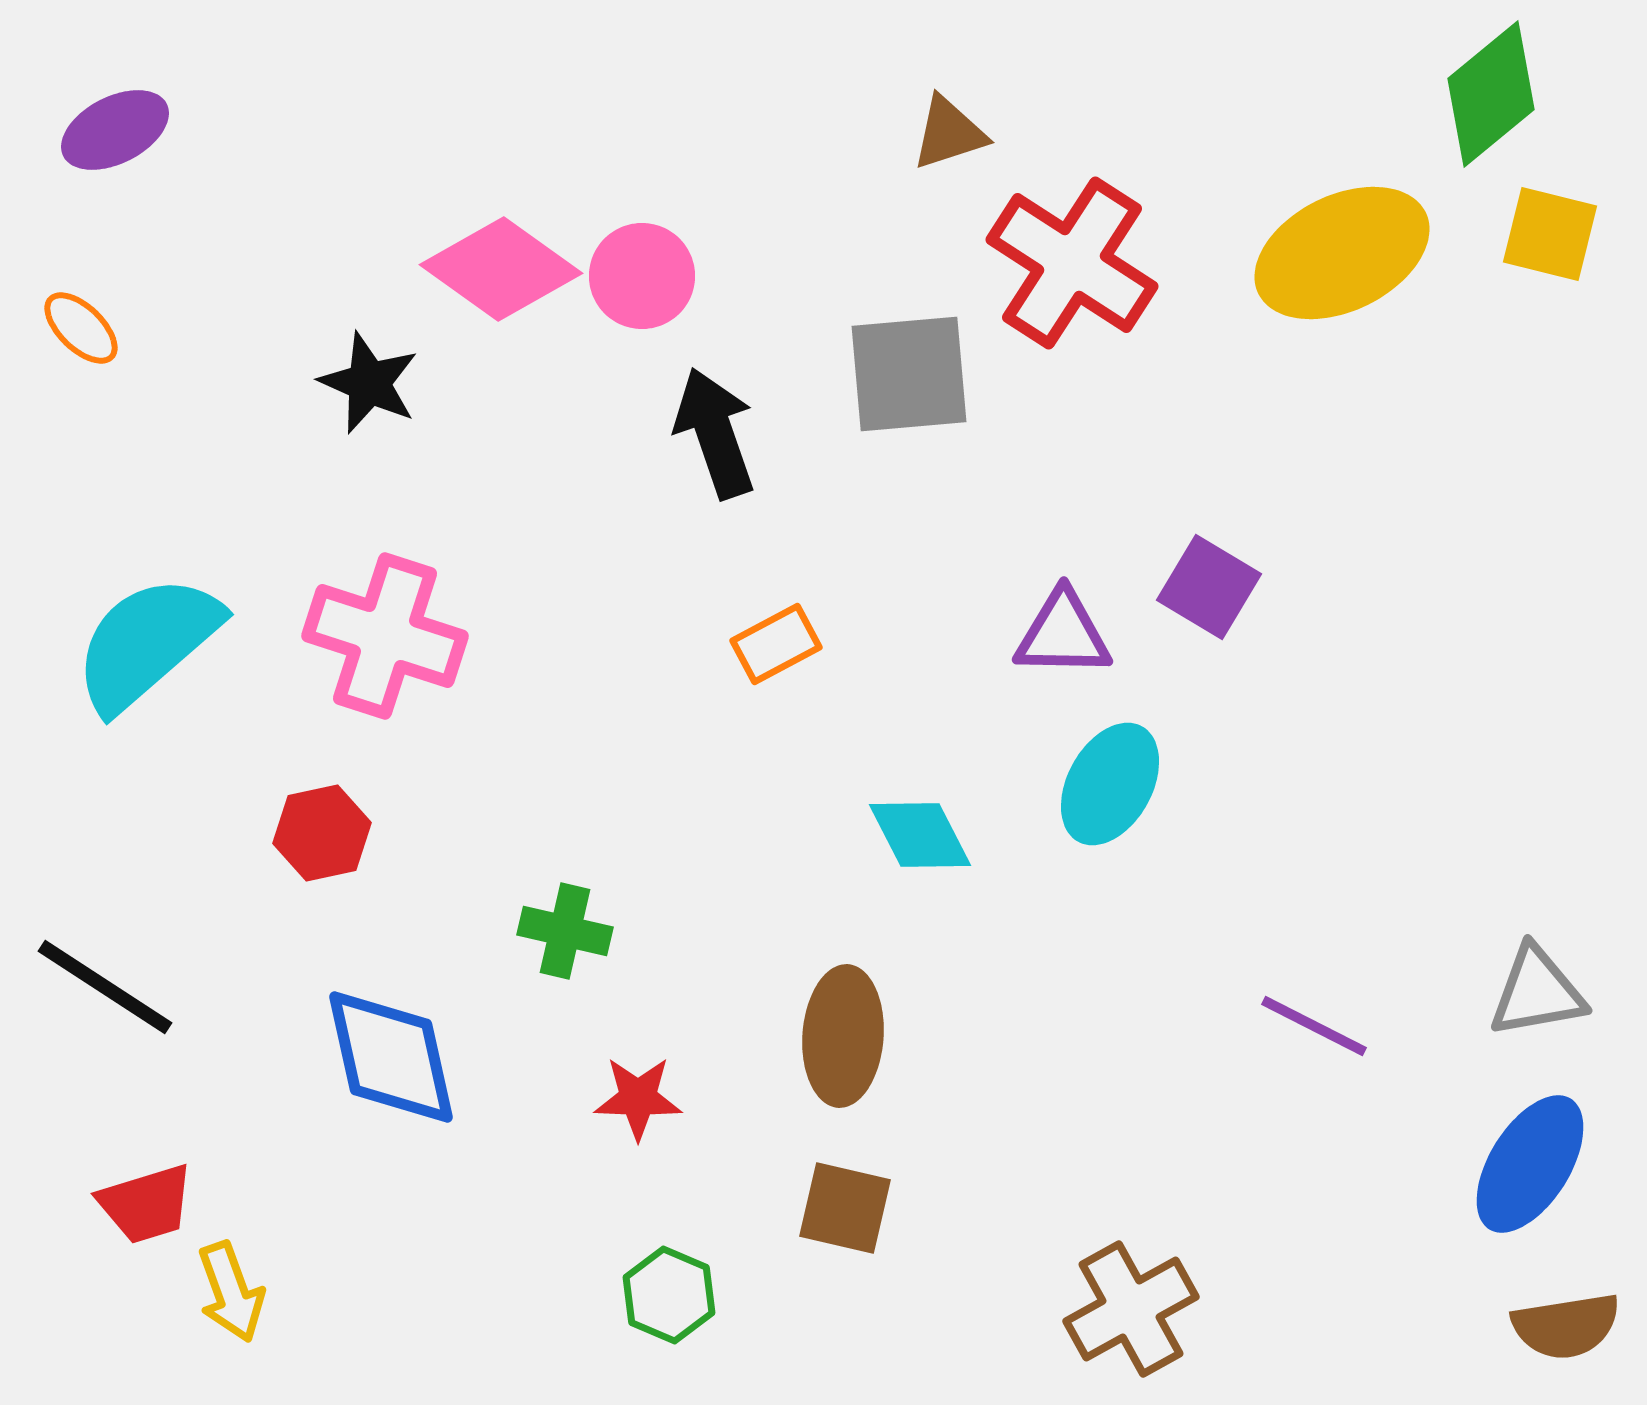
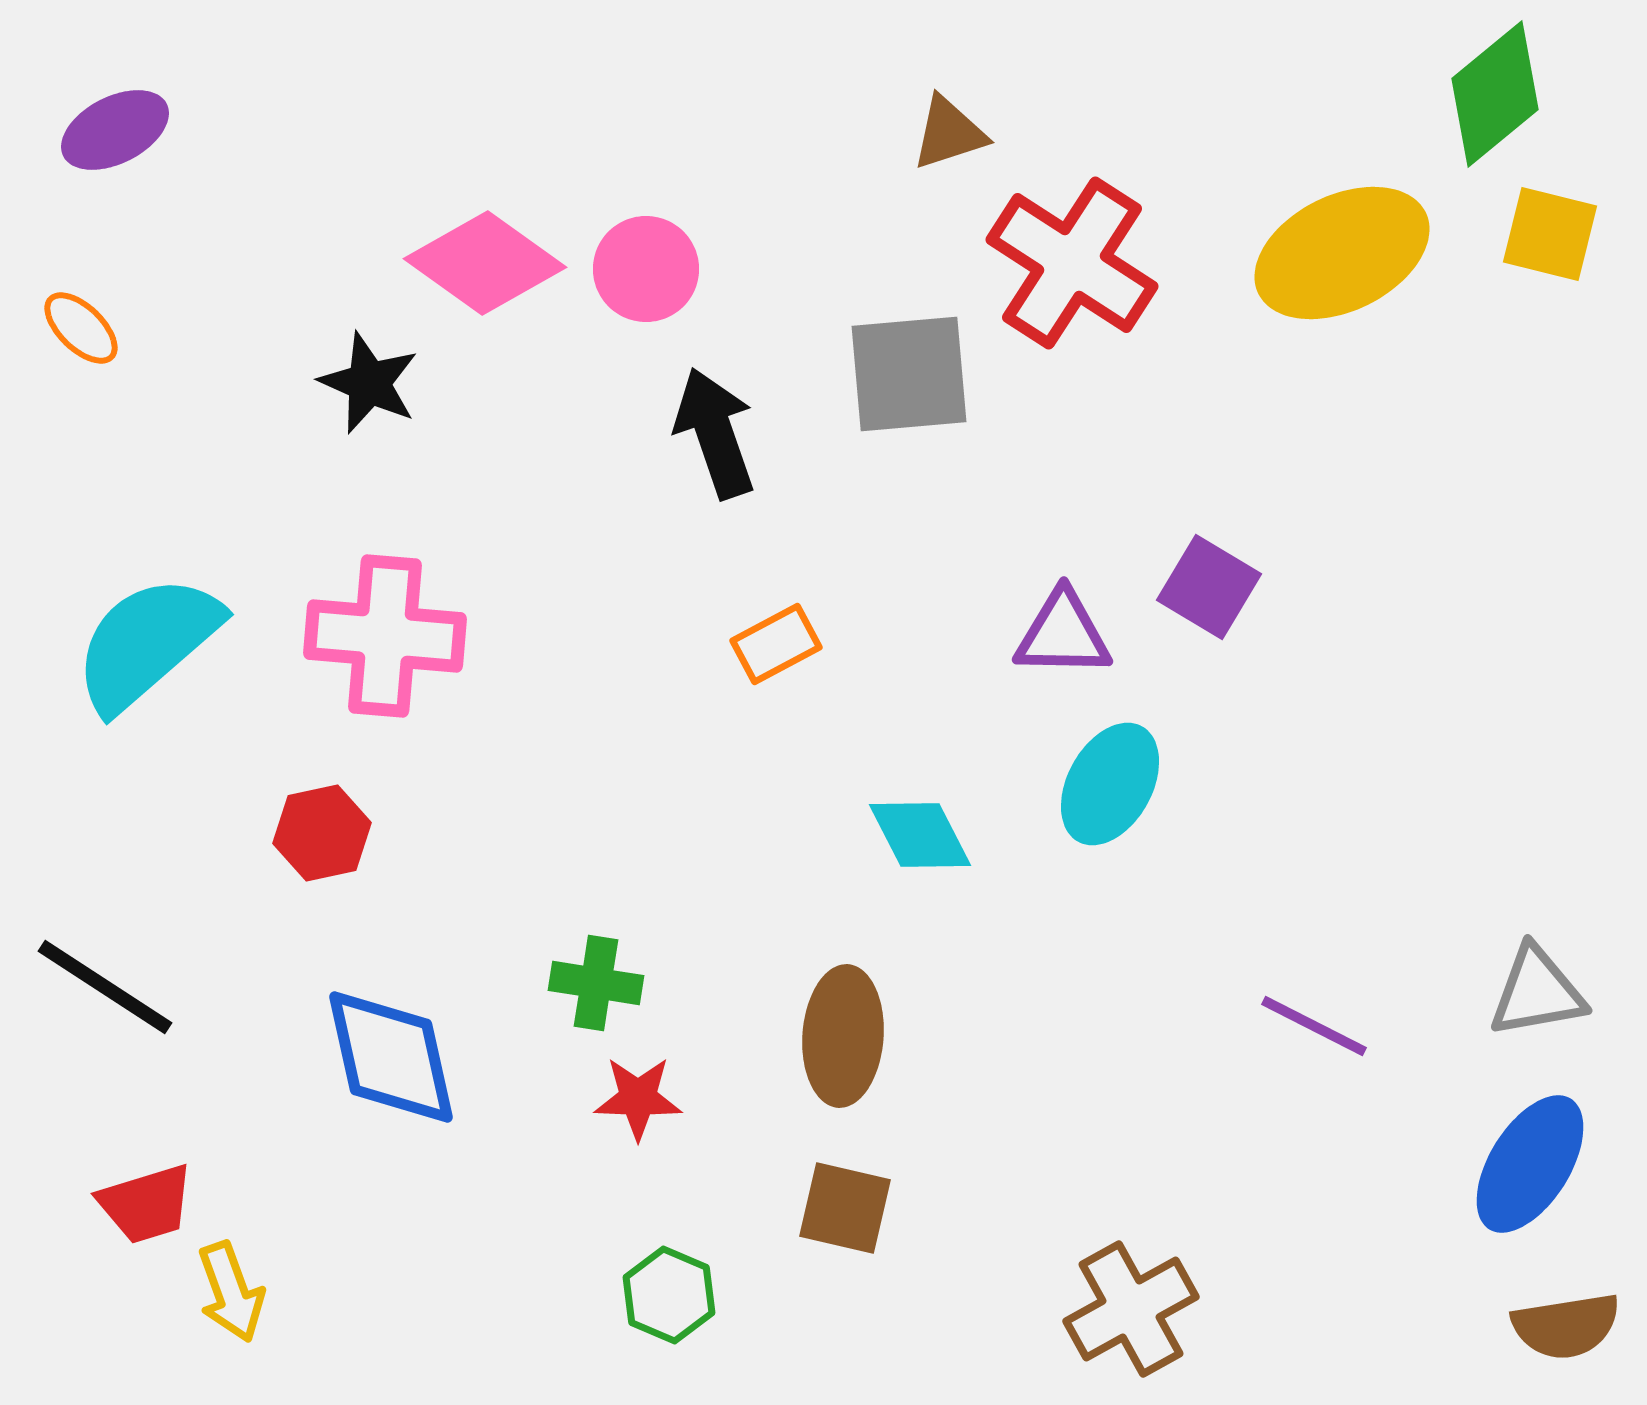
green diamond: moved 4 px right
pink diamond: moved 16 px left, 6 px up
pink circle: moved 4 px right, 7 px up
pink cross: rotated 13 degrees counterclockwise
green cross: moved 31 px right, 52 px down; rotated 4 degrees counterclockwise
